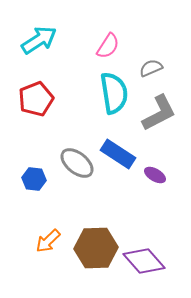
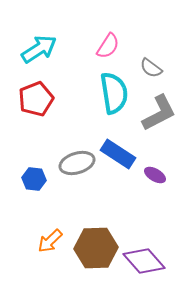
cyan arrow: moved 9 px down
gray semicircle: rotated 120 degrees counterclockwise
gray ellipse: rotated 56 degrees counterclockwise
orange arrow: moved 2 px right
